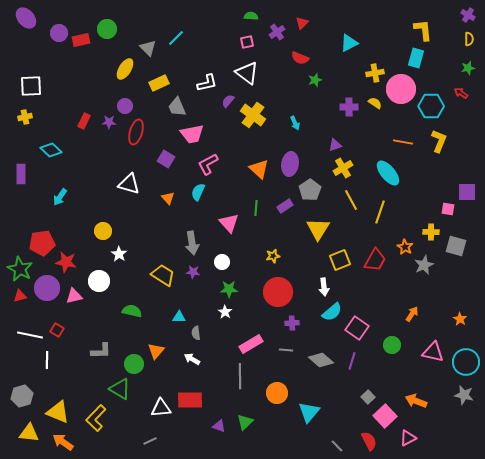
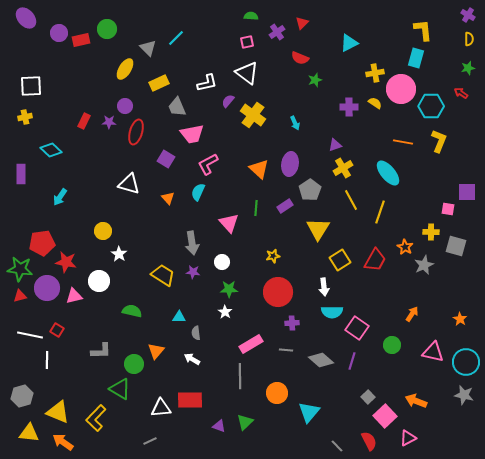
yellow square at (340, 260): rotated 10 degrees counterclockwise
green star at (20, 269): rotated 20 degrees counterclockwise
cyan semicircle at (332, 312): rotated 40 degrees clockwise
